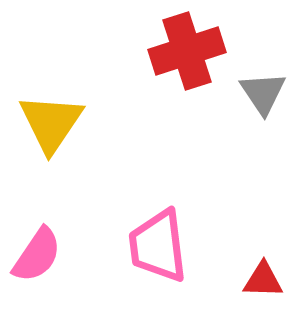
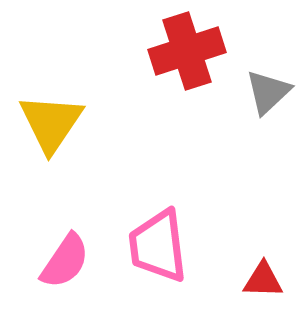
gray triangle: moved 5 px right, 1 px up; rotated 21 degrees clockwise
pink semicircle: moved 28 px right, 6 px down
